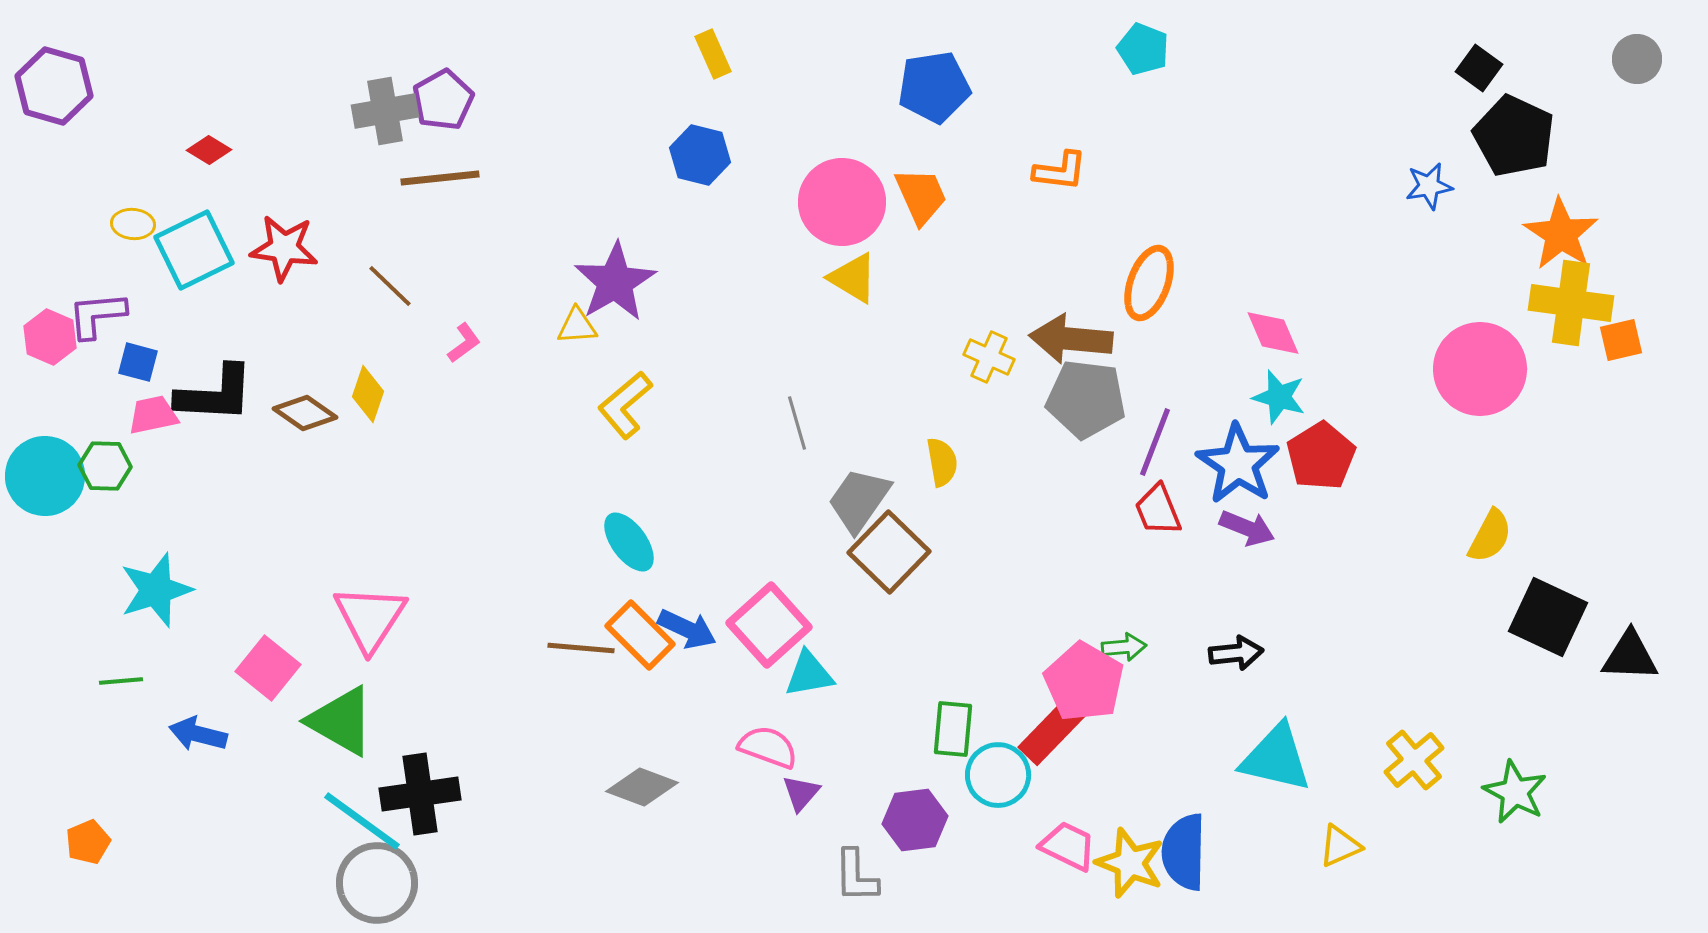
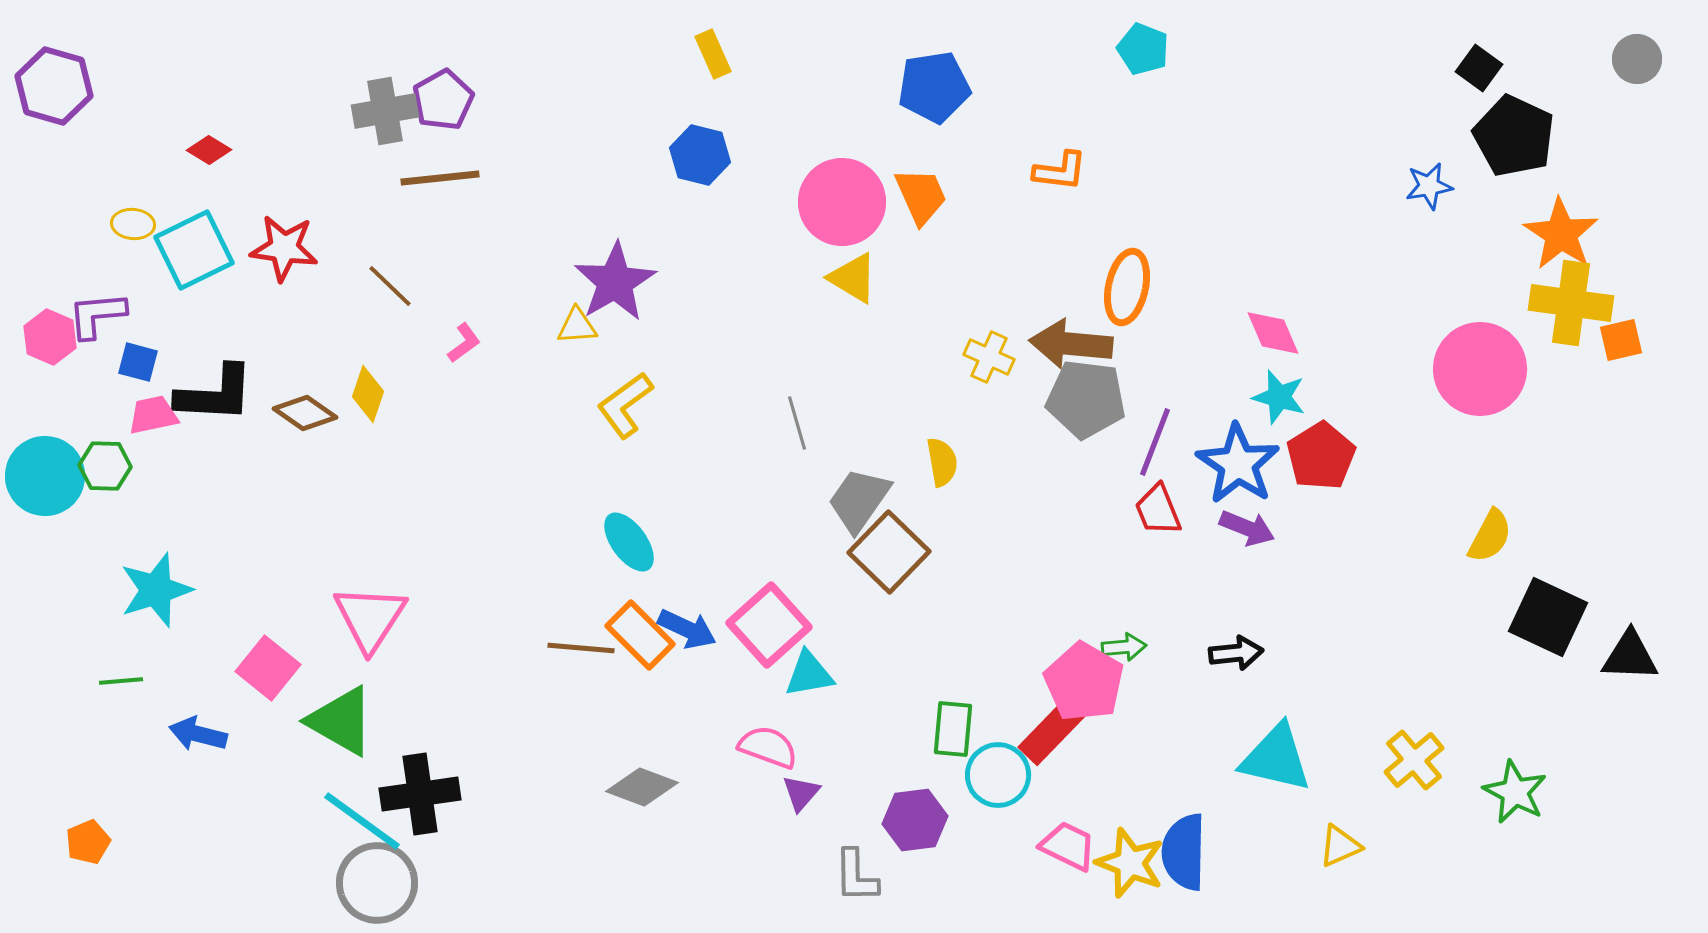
orange ellipse at (1149, 283): moved 22 px left, 4 px down; rotated 8 degrees counterclockwise
brown arrow at (1071, 339): moved 5 px down
yellow L-shape at (625, 405): rotated 4 degrees clockwise
